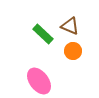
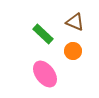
brown triangle: moved 5 px right, 4 px up
pink ellipse: moved 6 px right, 7 px up
